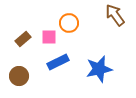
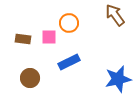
brown rectangle: rotated 49 degrees clockwise
blue rectangle: moved 11 px right
blue star: moved 19 px right, 10 px down
brown circle: moved 11 px right, 2 px down
